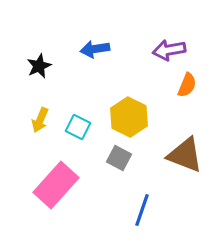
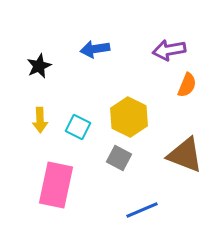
yellow arrow: rotated 25 degrees counterclockwise
pink rectangle: rotated 30 degrees counterclockwise
blue line: rotated 48 degrees clockwise
